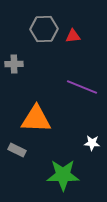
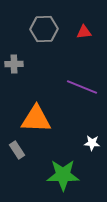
red triangle: moved 11 px right, 4 px up
gray rectangle: rotated 30 degrees clockwise
